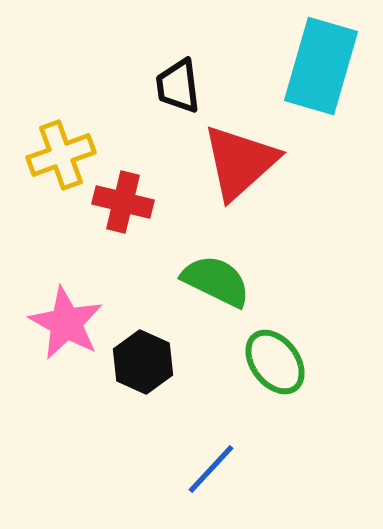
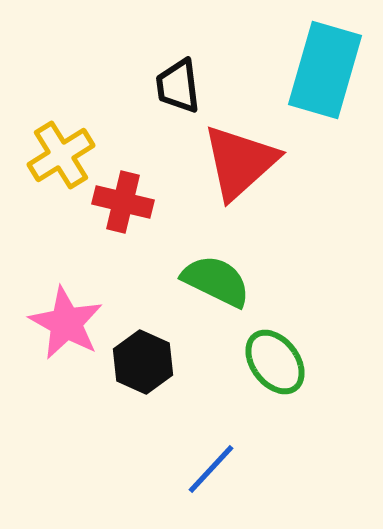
cyan rectangle: moved 4 px right, 4 px down
yellow cross: rotated 12 degrees counterclockwise
